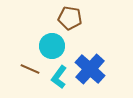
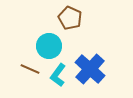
brown pentagon: rotated 15 degrees clockwise
cyan circle: moved 3 px left
cyan L-shape: moved 1 px left, 2 px up
